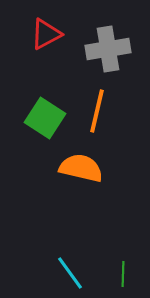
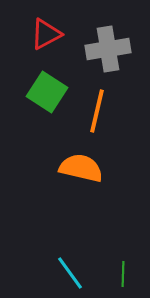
green square: moved 2 px right, 26 px up
